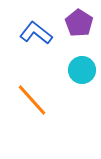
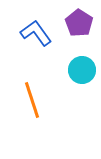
blue L-shape: rotated 16 degrees clockwise
orange line: rotated 24 degrees clockwise
